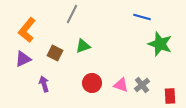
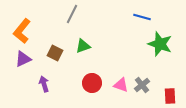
orange L-shape: moved 5 px left, 1 px down
